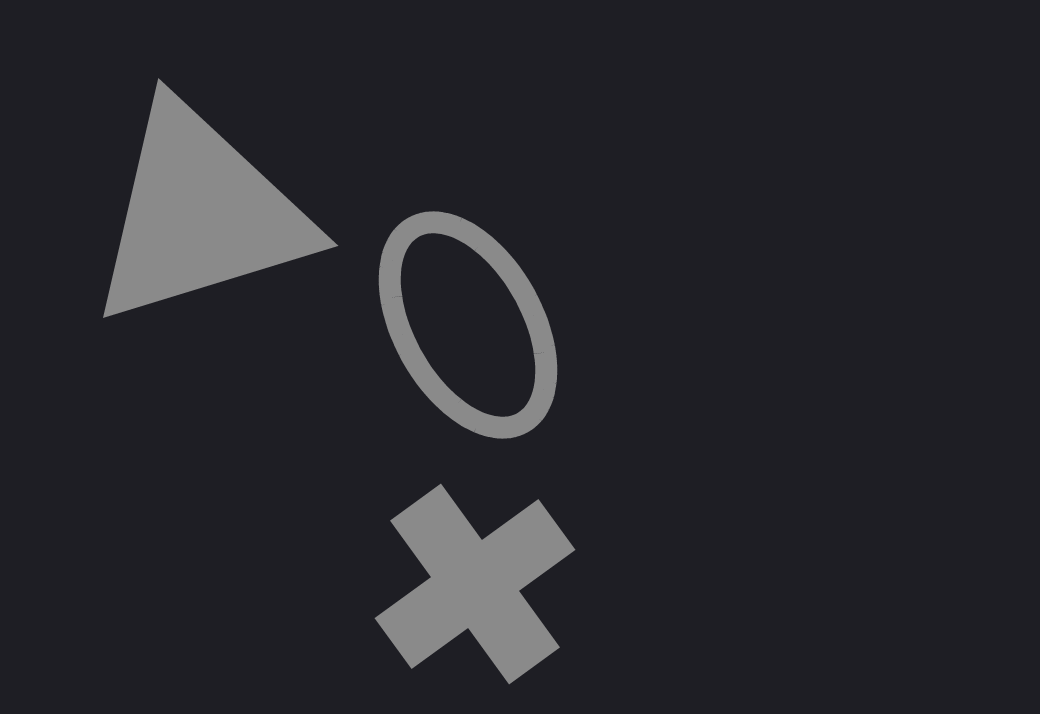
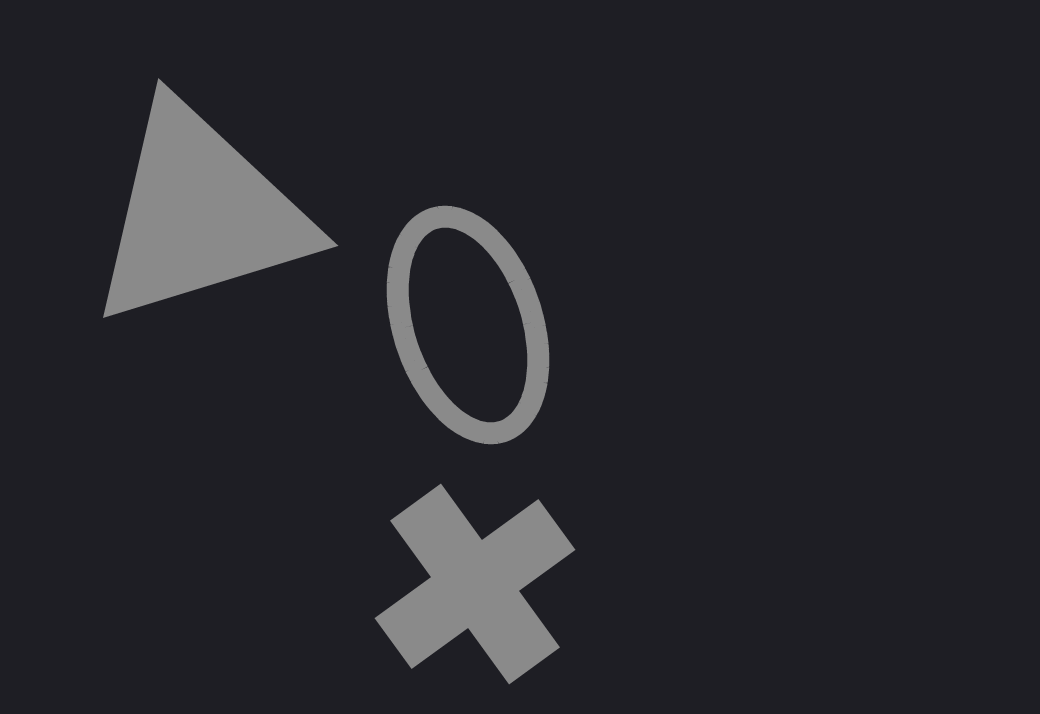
gray ellipse: rotated 11 degrees clockwise
